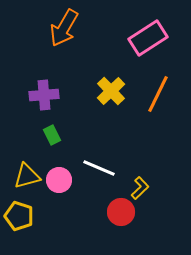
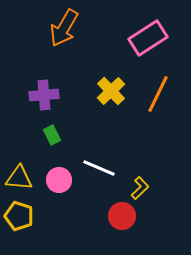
yellow triangle: moved 8 px left, 2 px down; rotated 20 degrees clockwise
red circle: moved 1 px right, 4 px down
